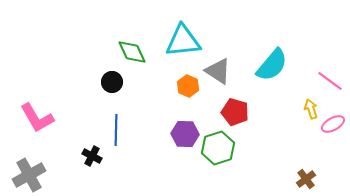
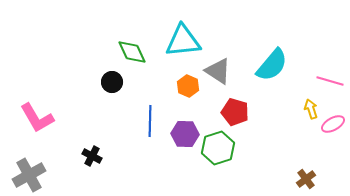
pink line: rotated 20 degrees counterclockwise
blue line: moved 34 px right, 9 px up
